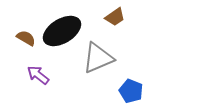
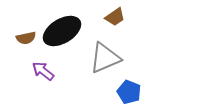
brown semicircle: rotated 138 degrees clockwise
gray triangle: moved 7 px right
purple arrow: moved 5 px right, 4 px up
blue pentagon: moved 2 px left, 1 px down
